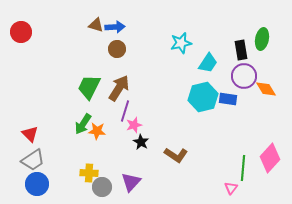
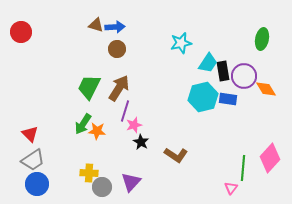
black rectangle: moved 18 px left, 21 px down
